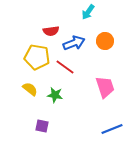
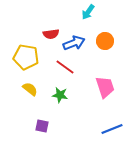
red semicircle: moved 3 px down
yellow pentagon: moved 11 px left
green star: moved 5 px right
